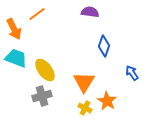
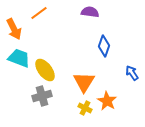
orange line: moved 2 px right, 1 px up
cyan trapezoid: moved 3 px right
